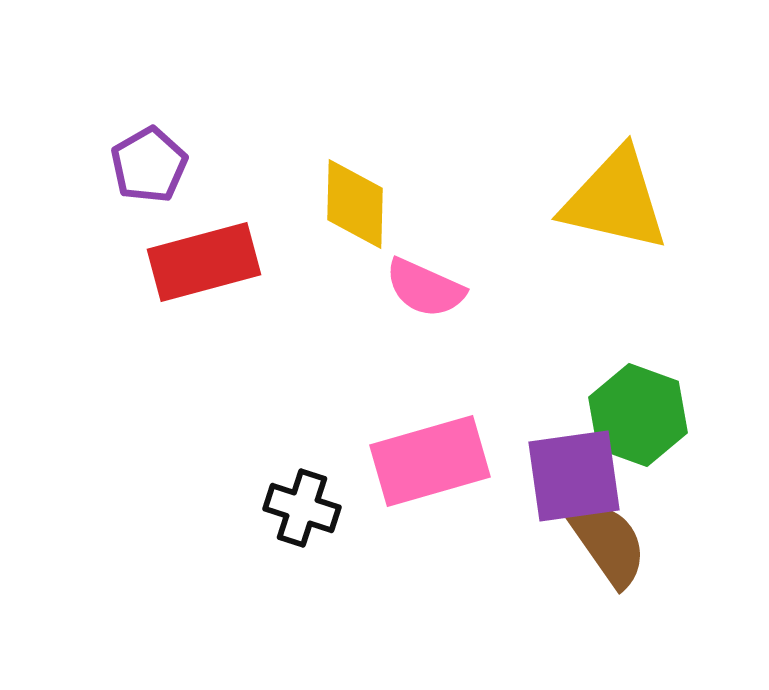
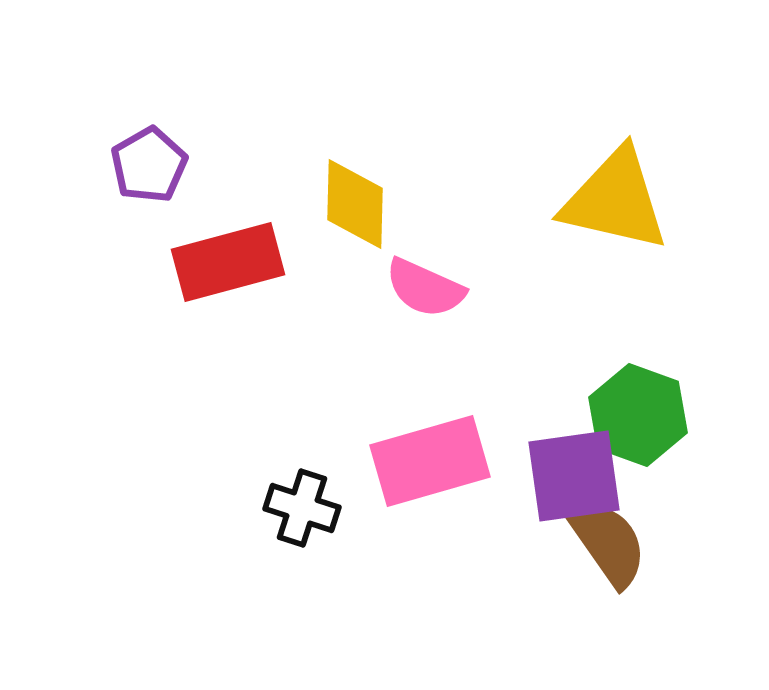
red rectangle: moved 24 px right
